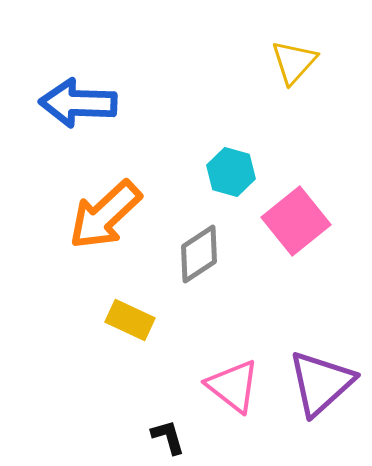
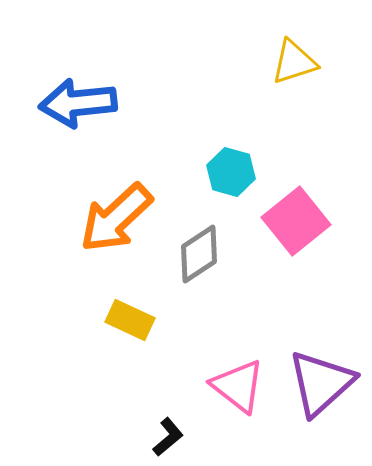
yellow triangle: rotated 30 degrees clockwise
blue arrow: rotated 8 degrees counterclockwise
orange arrow: moved 11 px right, 3 px down
pink triangle: moved 5 px right
black L-shape: rotated 66 degrees clockwise
